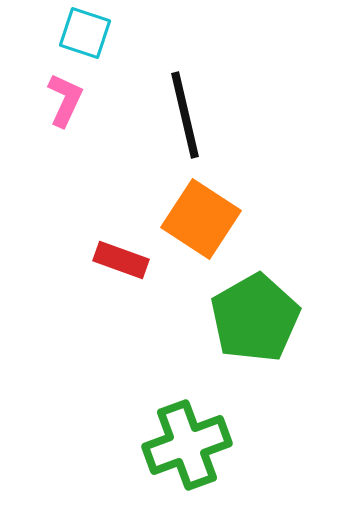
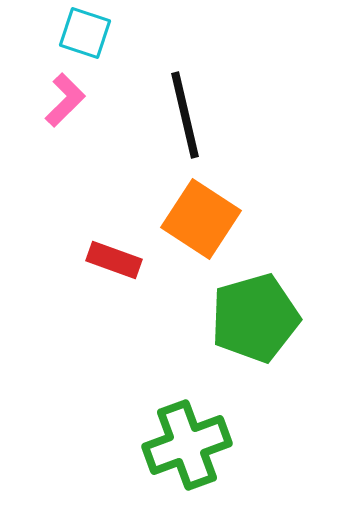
pink L-shape: rotated 20 degrees clockwise
red rectangle: moved 7 px left
green pentagon: rotated 14 degrees clockwise
